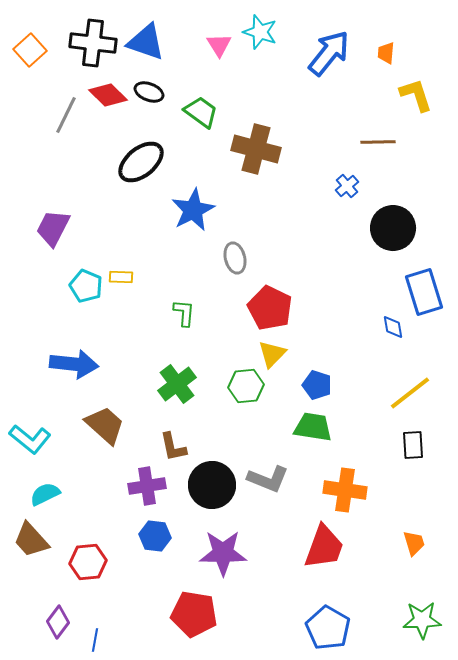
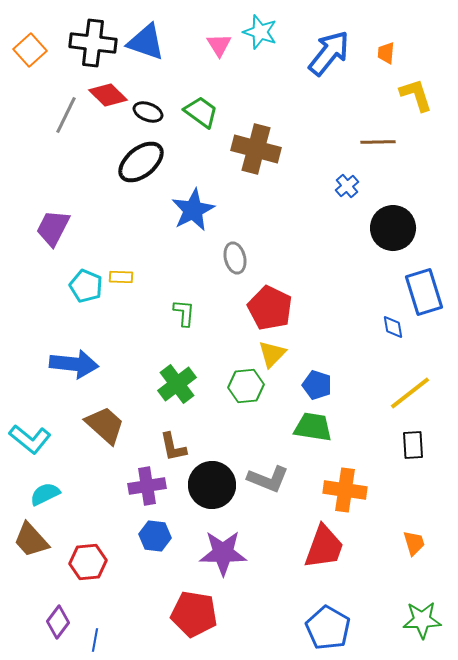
black ellipse at (149, 92): moved 1 px left, 20 px down
